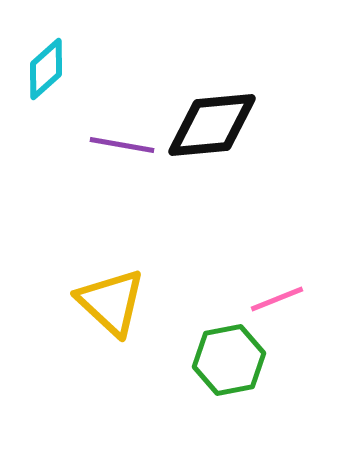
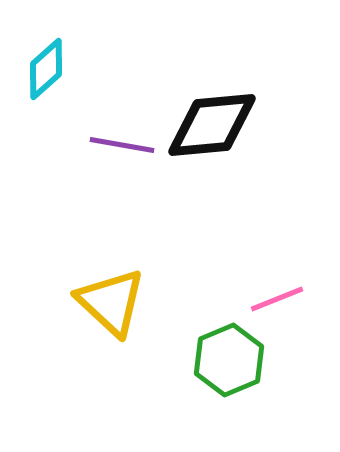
green hexagon: rotated 12 degrees counterclockwise
